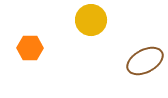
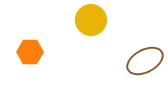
orange hexagon: moved 4 px down
